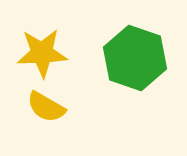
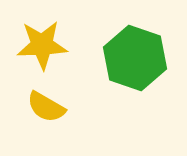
yellow star: moved 8 px up
